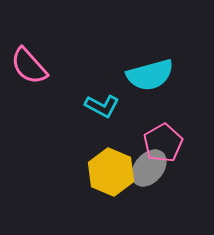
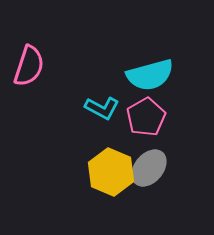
pink semicircle: rotated 120 degrees counterclockwise
cyan L-shape: moved 2 px down
pink pentagon: moved 17 px left, 26 px up
